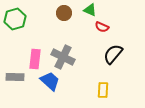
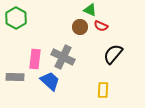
brown circle: moved 16 px right, 14 px down
green hexagon: moved 1 px right, 1 px up; rotated 15 degrees counterclockwise
red semicircle: moved 1 px left, 1 px up
